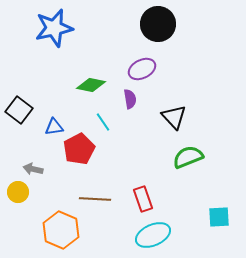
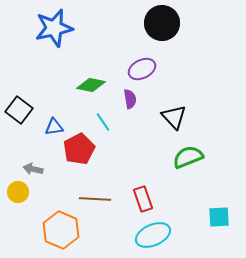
black circle: moved 4 px right, 1 px up
